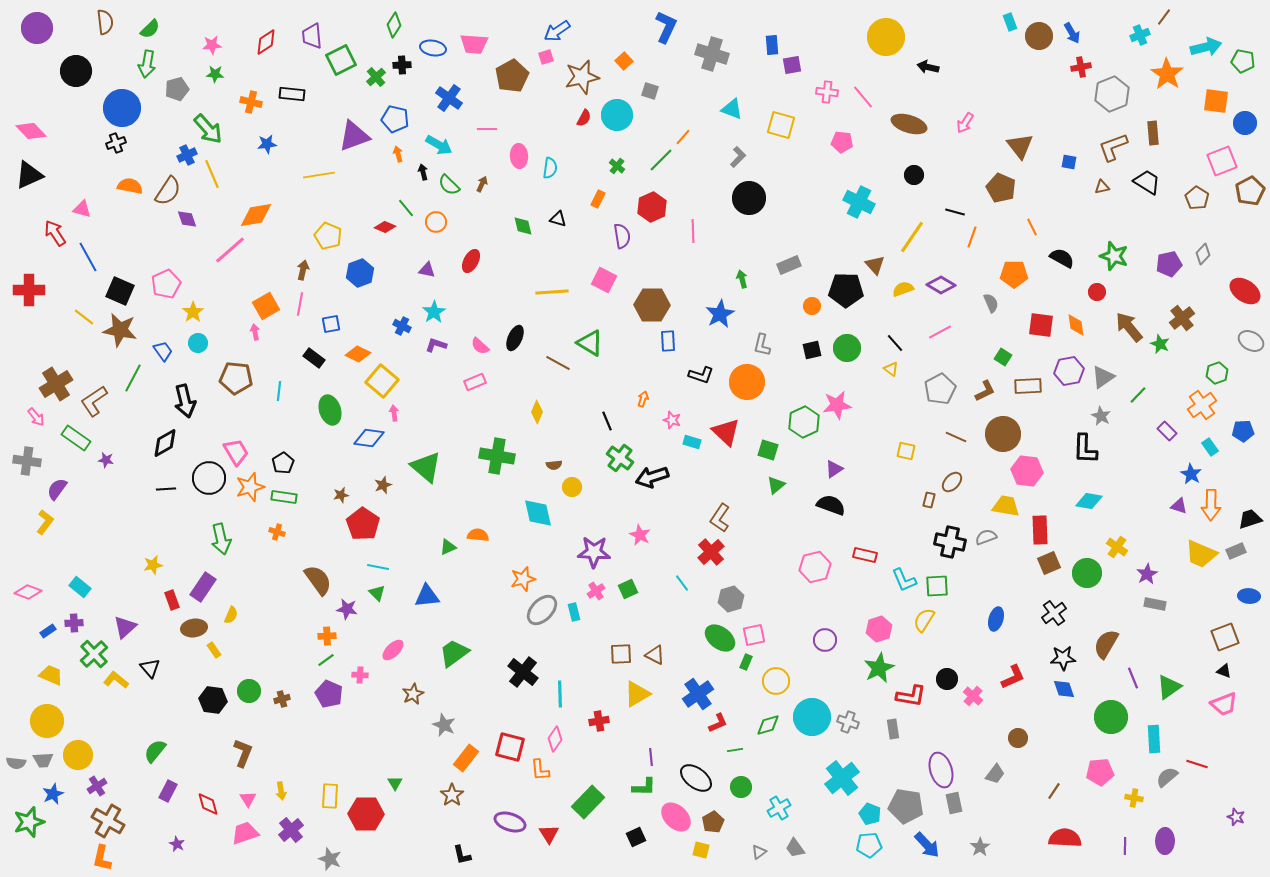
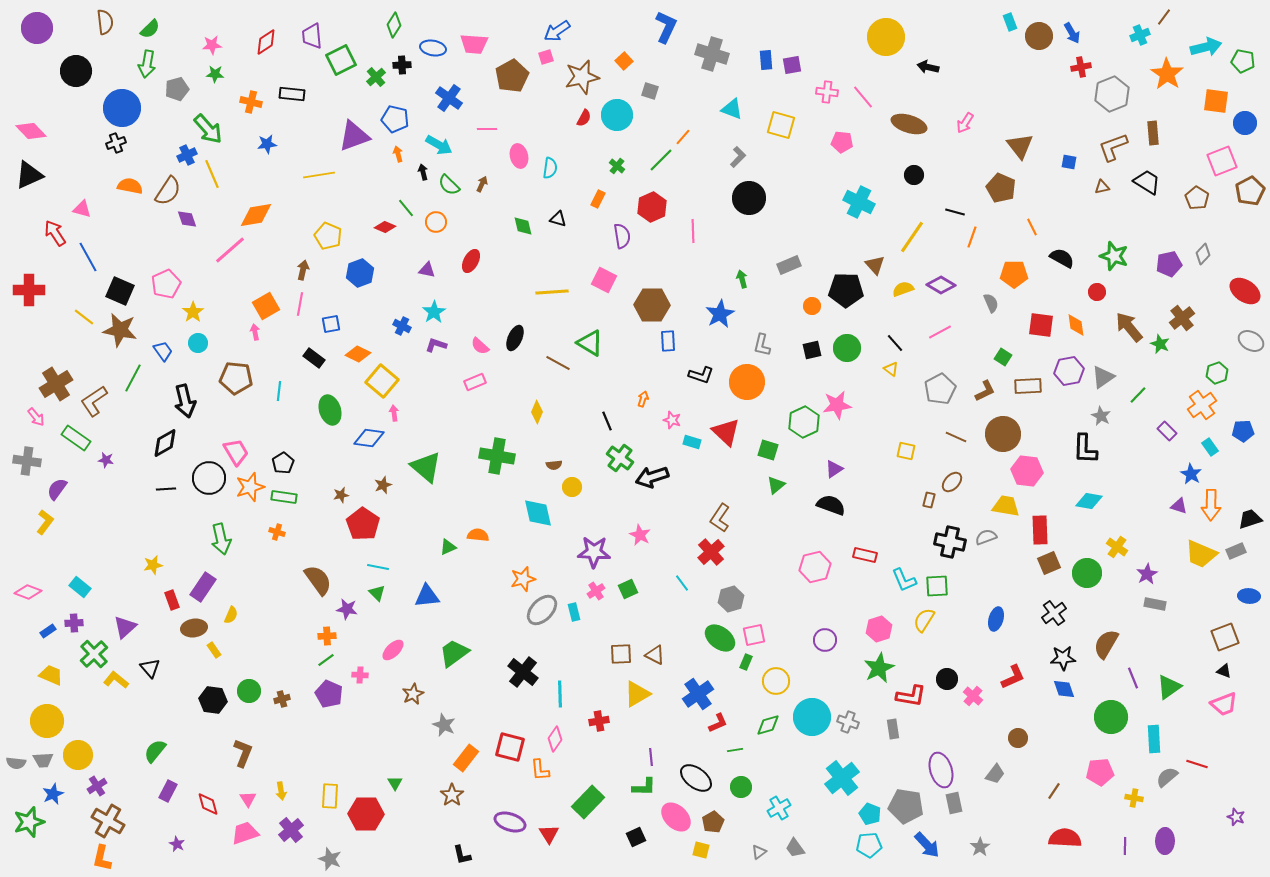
blue rectangle at (772, 45): moved 6 px left, 15 px down
pink ellipse at (519, 156): rotated 10 degrees counterclockwise
